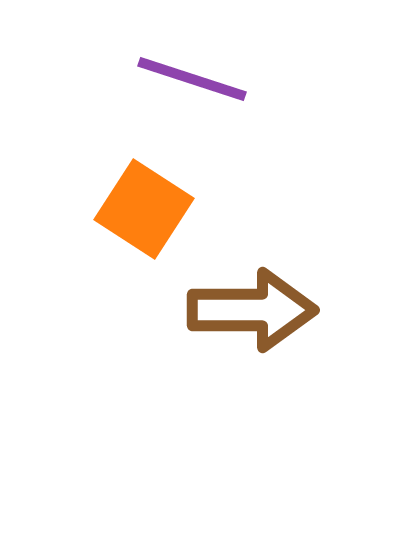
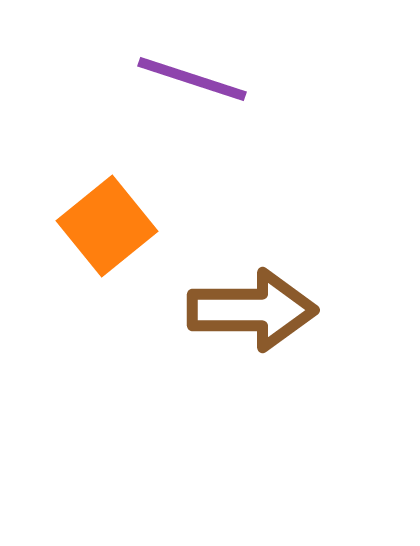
orange square: moved 37 px left, 17 px down; rotated 18 degrees clockwise
